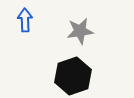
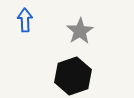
gray star: rotated 24 degrees counterclockwise
